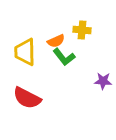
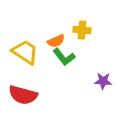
yellow trapezoid: rotated 124 degrees clockwise
red semicircle: moved 4 px left, 3 px up; rotated 12 degrees counterclockwise
